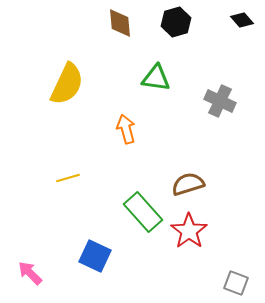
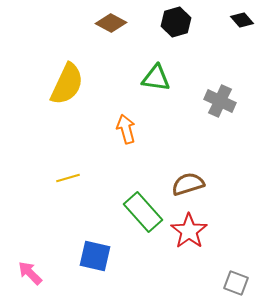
brown diamond: moved 9 px left; rotated 56 degrees counterclockwise
blue square: rotated 12 degrees counterclockwise
